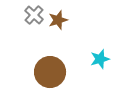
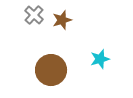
brown star: moved 4 px right
brown circle: moved 1 px right, 2 px up
